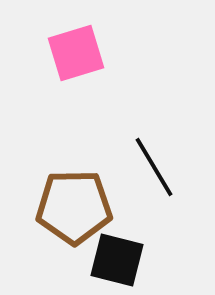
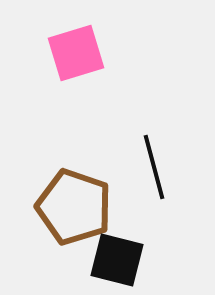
black line: rotated 16 degrees clockwise
brown pentagon: rotated 20 degrees clockwise
